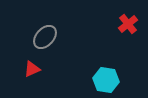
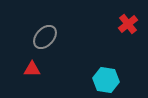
red triangle: rotated 24 degrees clockwise
